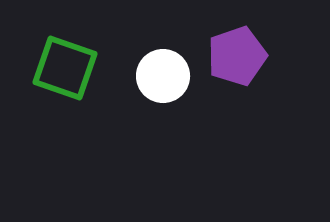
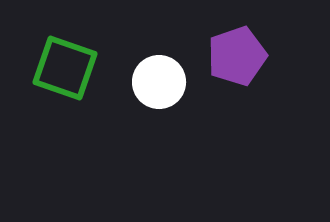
white circle: moved 4 px left, 6 px down
